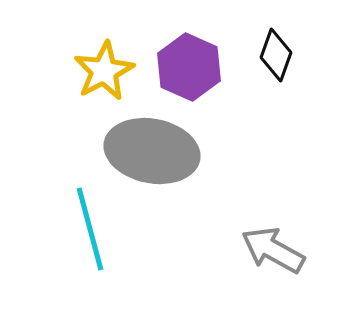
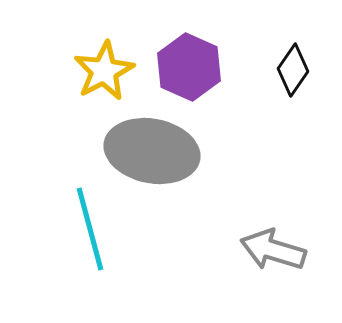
black diamond: moved 17 px right, 15 px down; rotated 15 degrees clockwise
gray arrow: rotated 12 degrees counterclockwise
